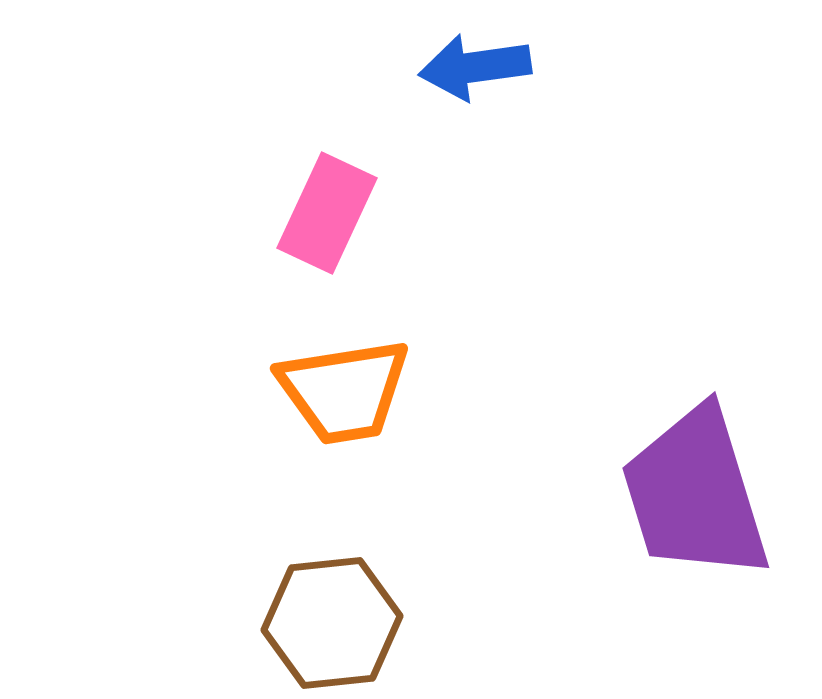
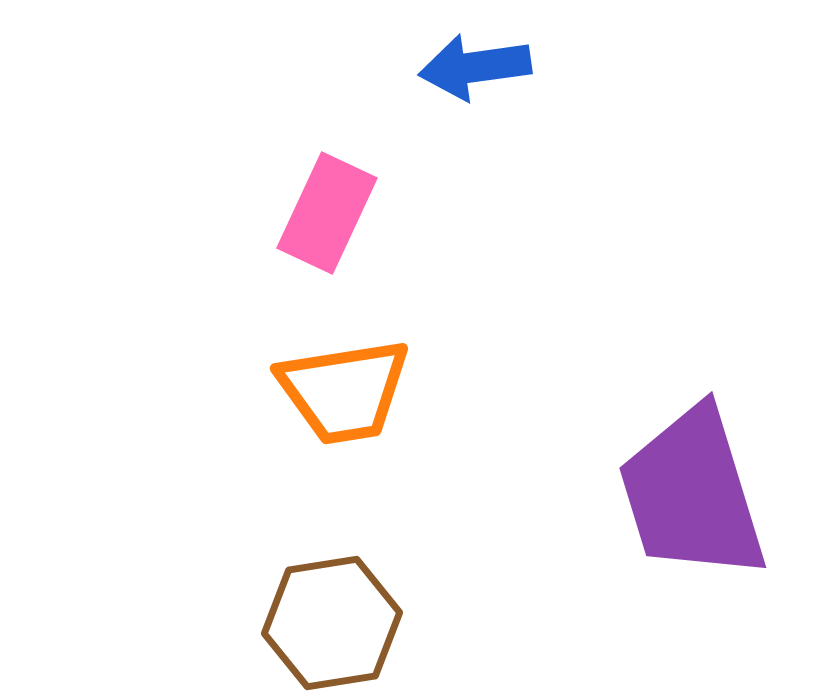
purple trapezoid: moved 3 px left
brown hexagon: rotated 3 degrees counterclockwise
